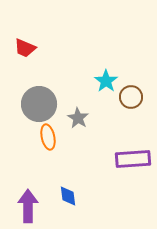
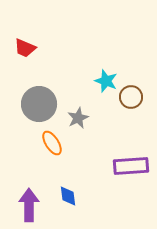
cyan star: rotated 15 degrees counterclockwise
gray star: rotated 15 degrees clockwise
orange ellipse: moved 4 px right, 6 px down; rotated 20 degrees counterclockwise
purple rectangle: moved 2 px left, 7 px down
purple arrow: moved 1 px right, 1 px up
